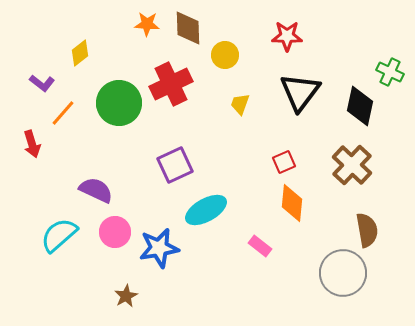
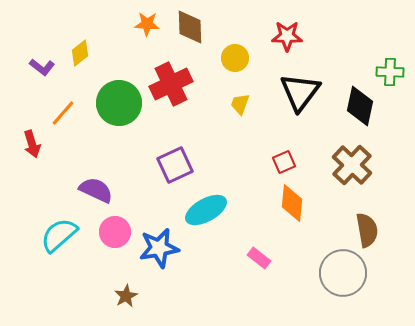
brown diamond: moved 2 px right, 1 px up
yellow circle: moved 10 px right, 3 px down
green cross: rotated 24 degrees counterclockwise
purple L-shape: moved 16 px up
pink rectangle: moved 1 px left, 12 px down
